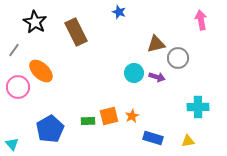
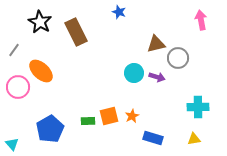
black star: moved 5 px right
yellow triangle: moved 6 px right, 2 px up
